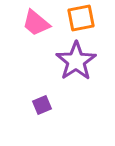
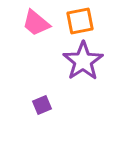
orange square: moved 1 px left, 3 px down
purple star: moved 7 px right
